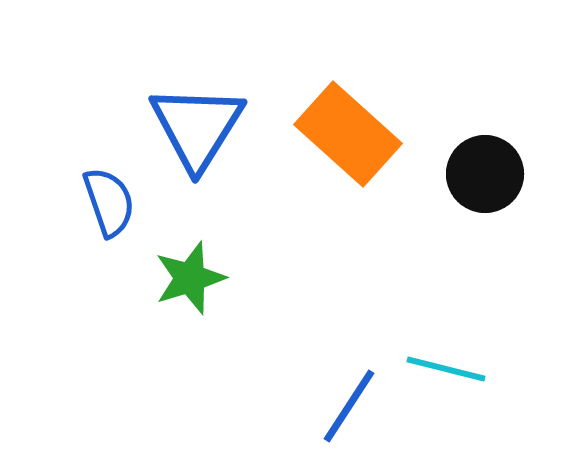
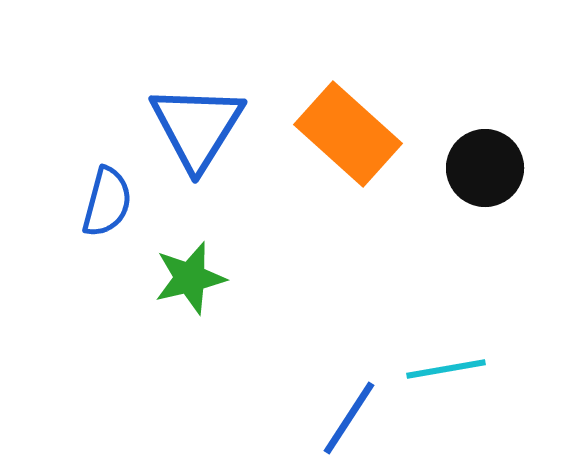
black circle: moved 6 px up
blue semicircle: moved 2 px left; rotated 34 degrees clockwise
green star: rotated 4 degrees clockwise
cyan line: rotated 24 degrees counterclockwise
blue line: moved 12 px down
